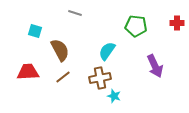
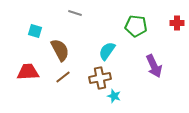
purple arrow: moved 1 px left
